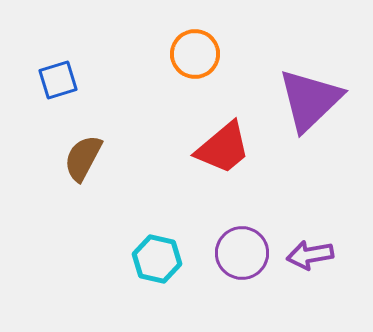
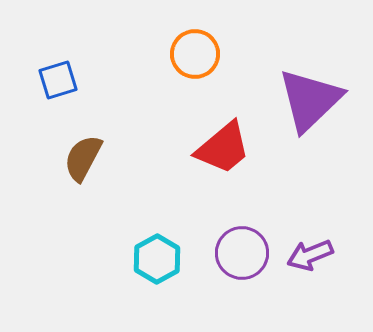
purple arrow: rotated 12 degrees counterclockwise
cyan hexagon: rotated 18 degrees clockwise
